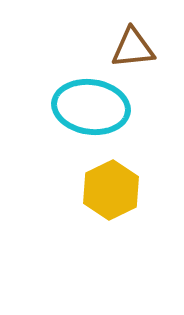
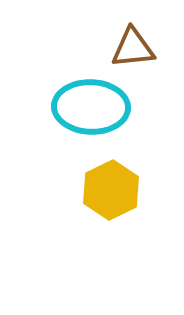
cyan ellipse: rotated 6 degrees counterclockwise
